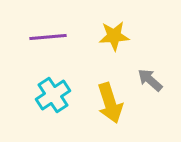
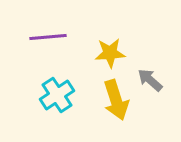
yellow star: moved 4 px left, 17 px down
cyan cross: moved 4 px right
yellow arrow: moved 6 px right, 3 px up
